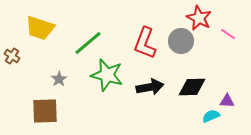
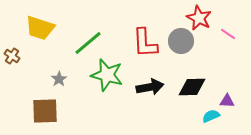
red L-shape: rotated 24 degrees counterclockwise
